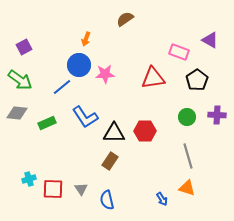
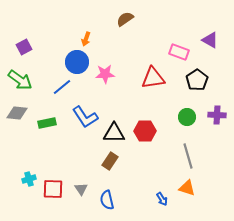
blue circle: moved 2 px left, 3 px up
green rectangle: rotated 12 degrees clockwise
